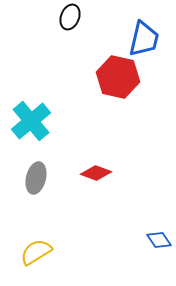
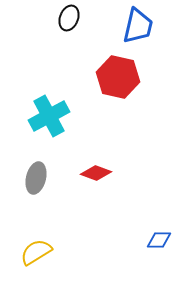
black ellipse: moved 1 px left, 1 px down
blue trapezoid: moved 6 px left, 13 px up
cyan cross: moved 18 px right, 5 px up; rotated 12 degrees clockwise
blue diamond: rotated 55 degrees counterclockwise
